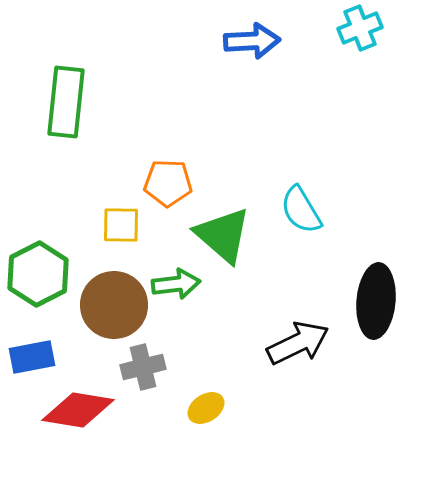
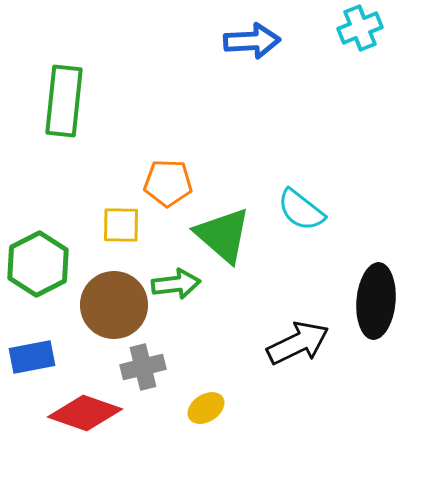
green rectangle: moved 2 px left, 1 px up
cyan semicircle: rotated 21 degrees counterclockwise
green hexagon: moved 10 px up
red diamond: moved 7 px right, 3 px down; rotated 10 degrees clockwise
